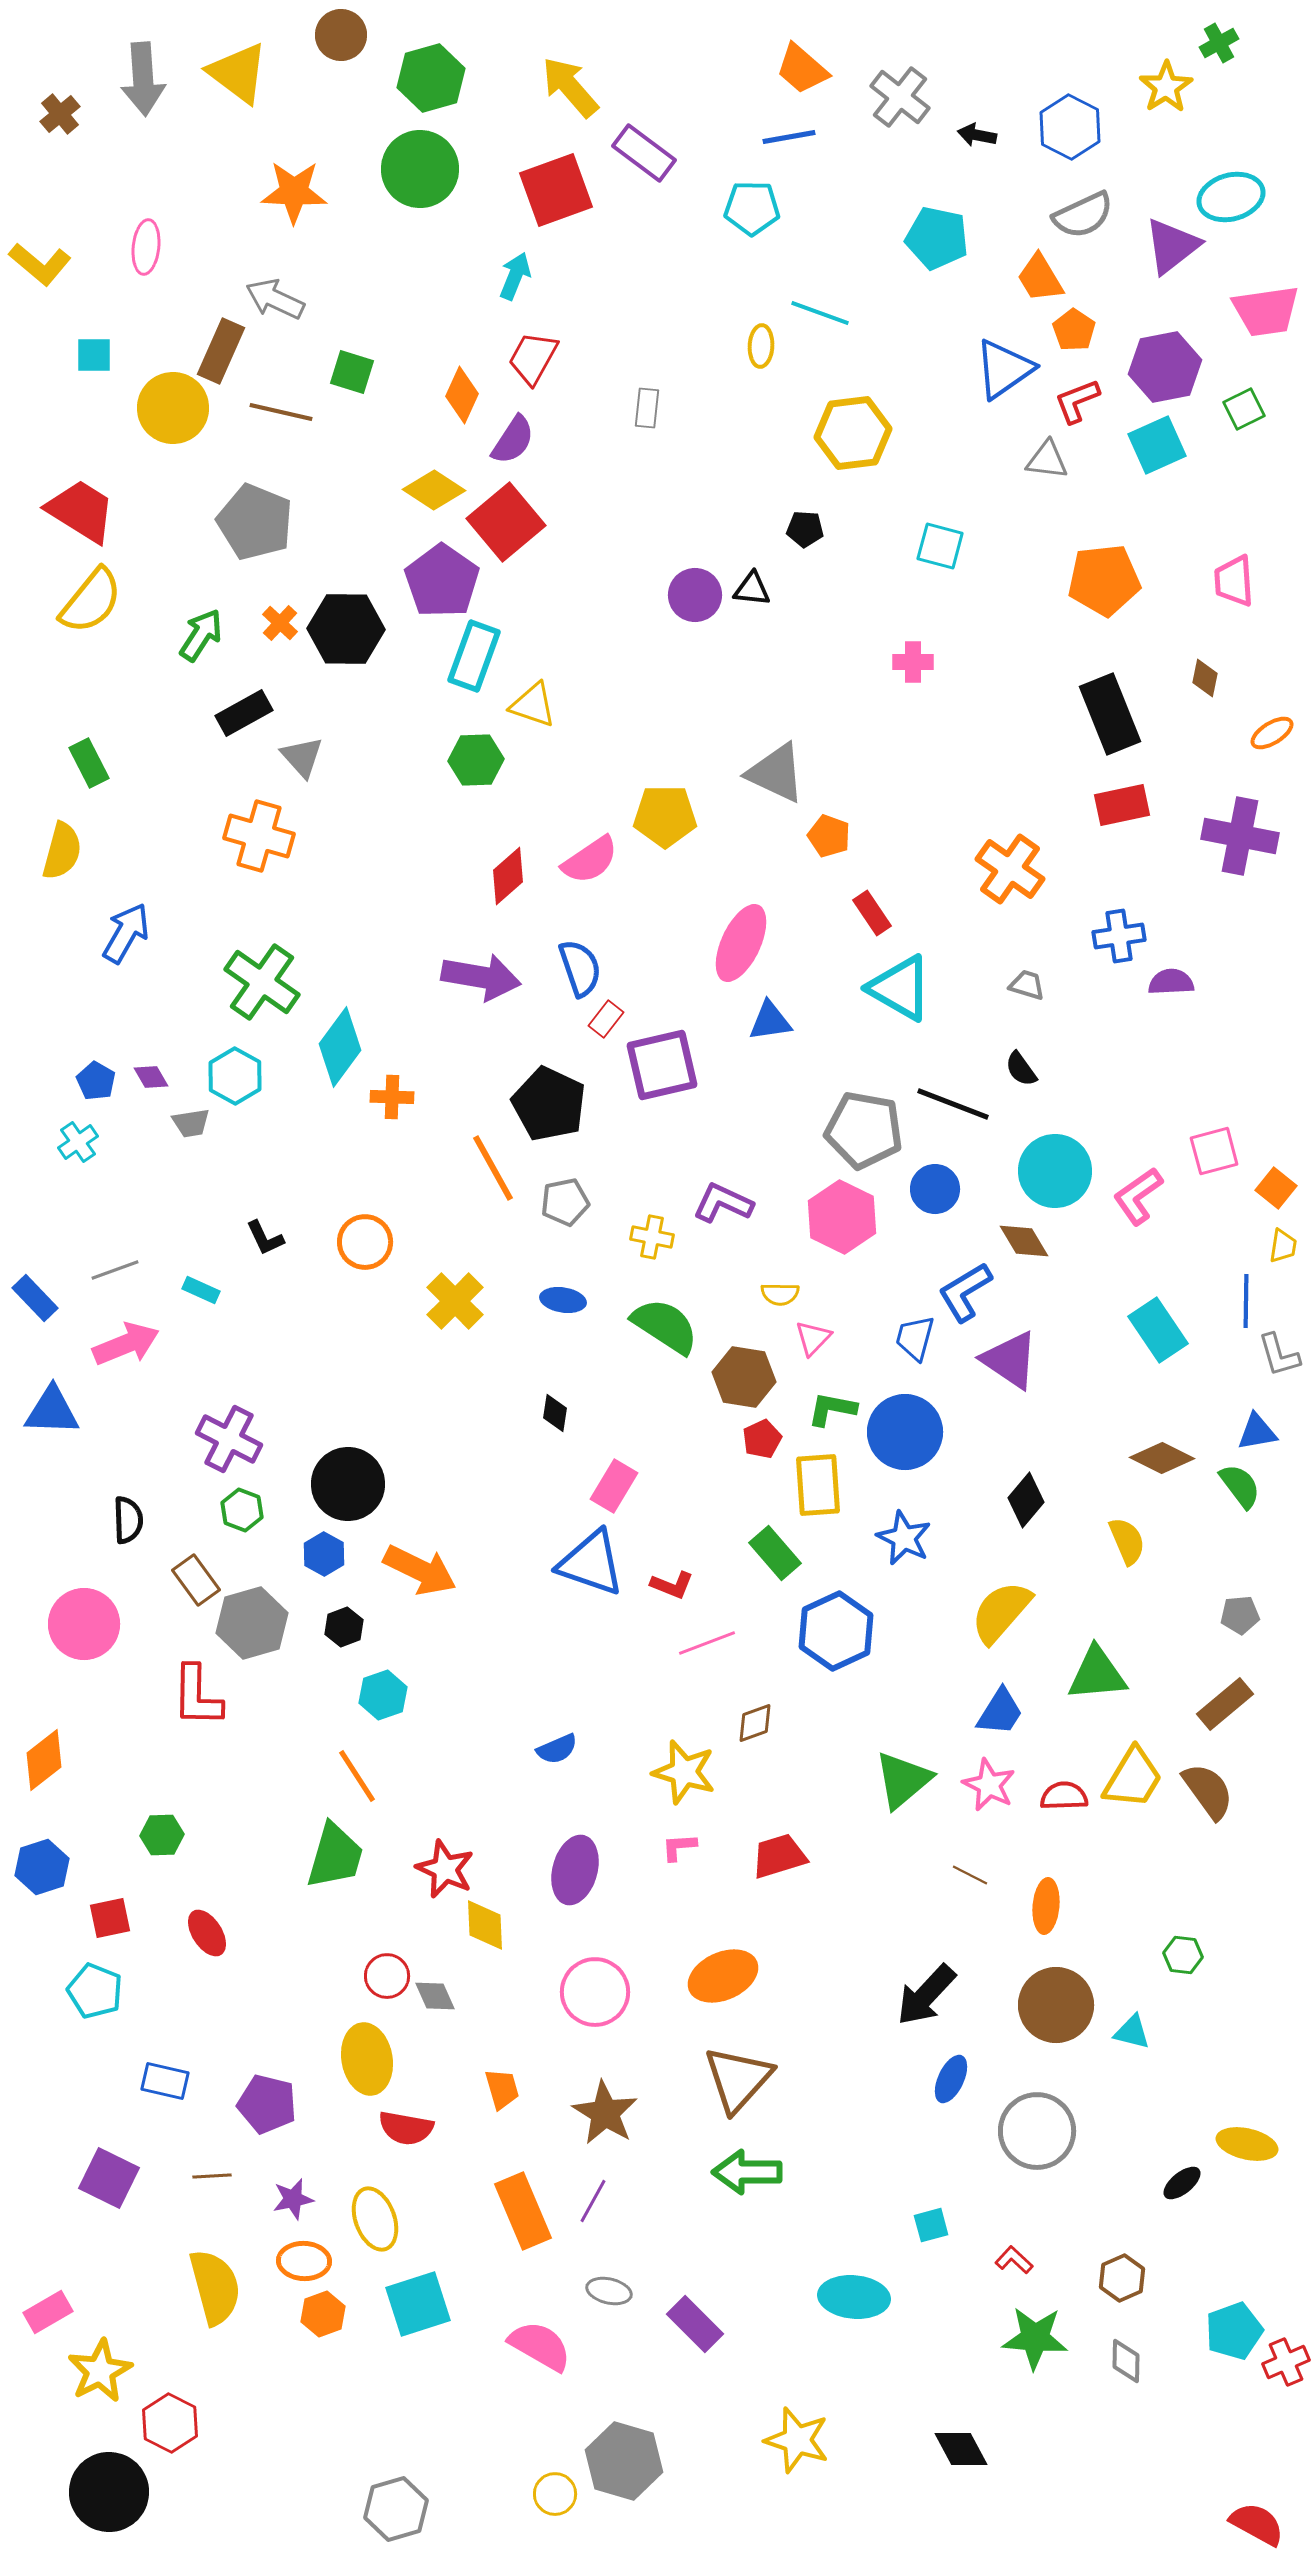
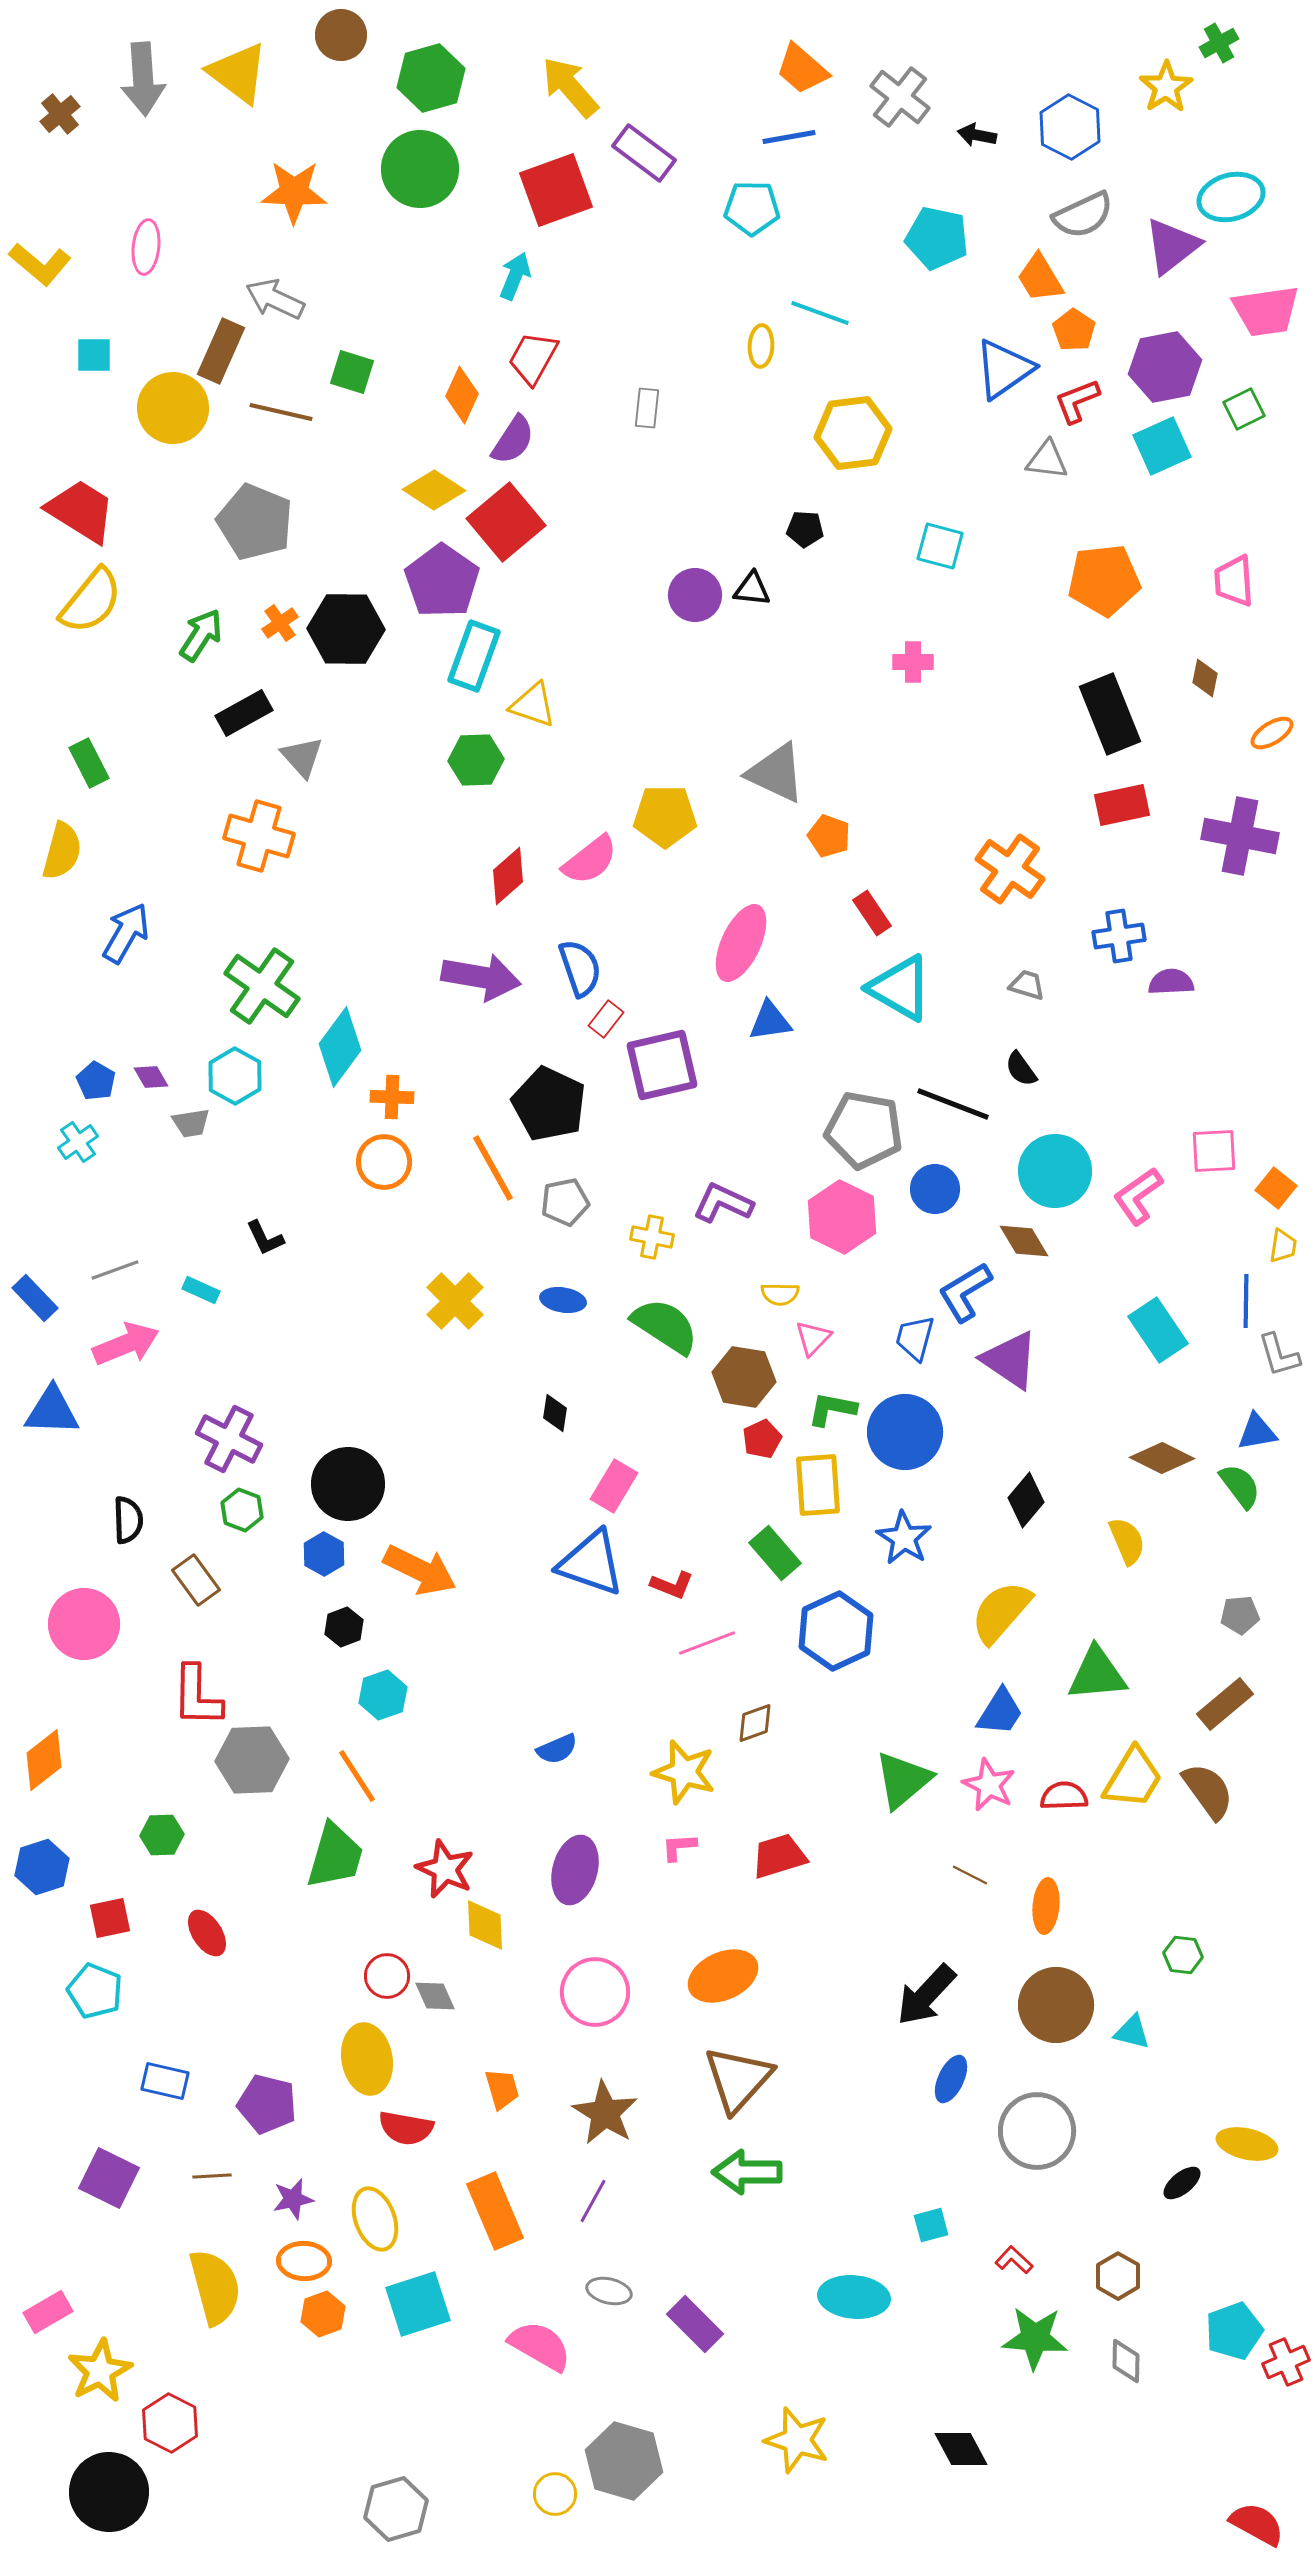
cyan square at (1157, 445): moved 5 px right, 1 px down
orange cross at (280, 623): rotated 12 degrees clockwise
pink semicircle at (590, 860): rotated 4 degrees counterclockwise
green cross at (262, 982): moved 4 px down
pink square at (1214, 1151): rotated 12 degrees clockwise
orange circle at (365, 1242): moved 19 px right, 80 px up
blue star at (904, 1538): rotated 6 degrees clockwise
gray hexagon at (252, 1623): moved 137 px down; rotated 14 degrees clockwise
orange rectangle at (523, 2211): moved 28 px left
brown hexagon at (1122, 2278): moved 4 px left, 2 px up; rotated 6 degrees counterclockwise
